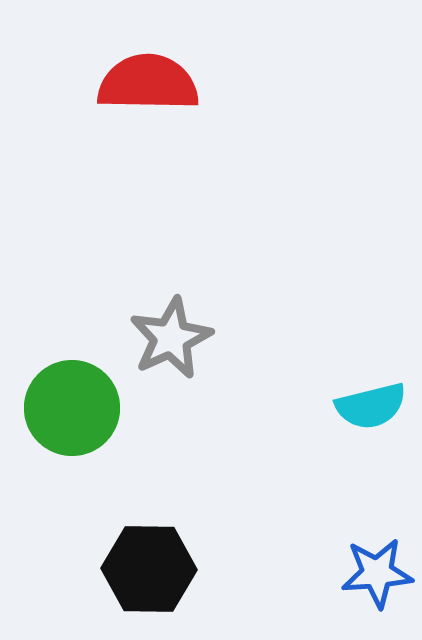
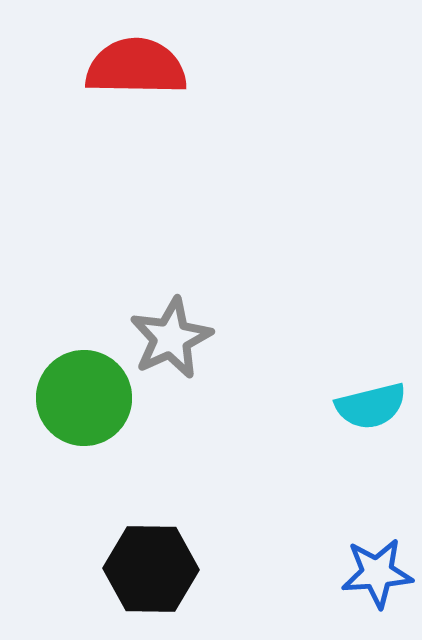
red semicircle: moved 12 px left, 16 px up
green circle: moved 12 px right, 10 px up
black hexagon: moved 2 px right
